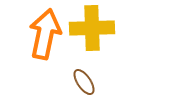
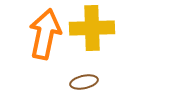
brown ellipse: rotated 68 degrees counterclockwise
